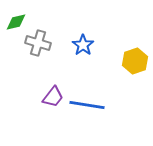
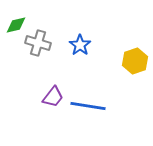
green diamond: moved 3 px down
blue star: moved 3 px left
blue line: moved 1 px right, 1 px down
